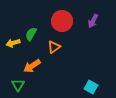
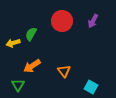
orange triangle: moved 10 px right, 24 px down; rotated 32 degrees counterclockwise
